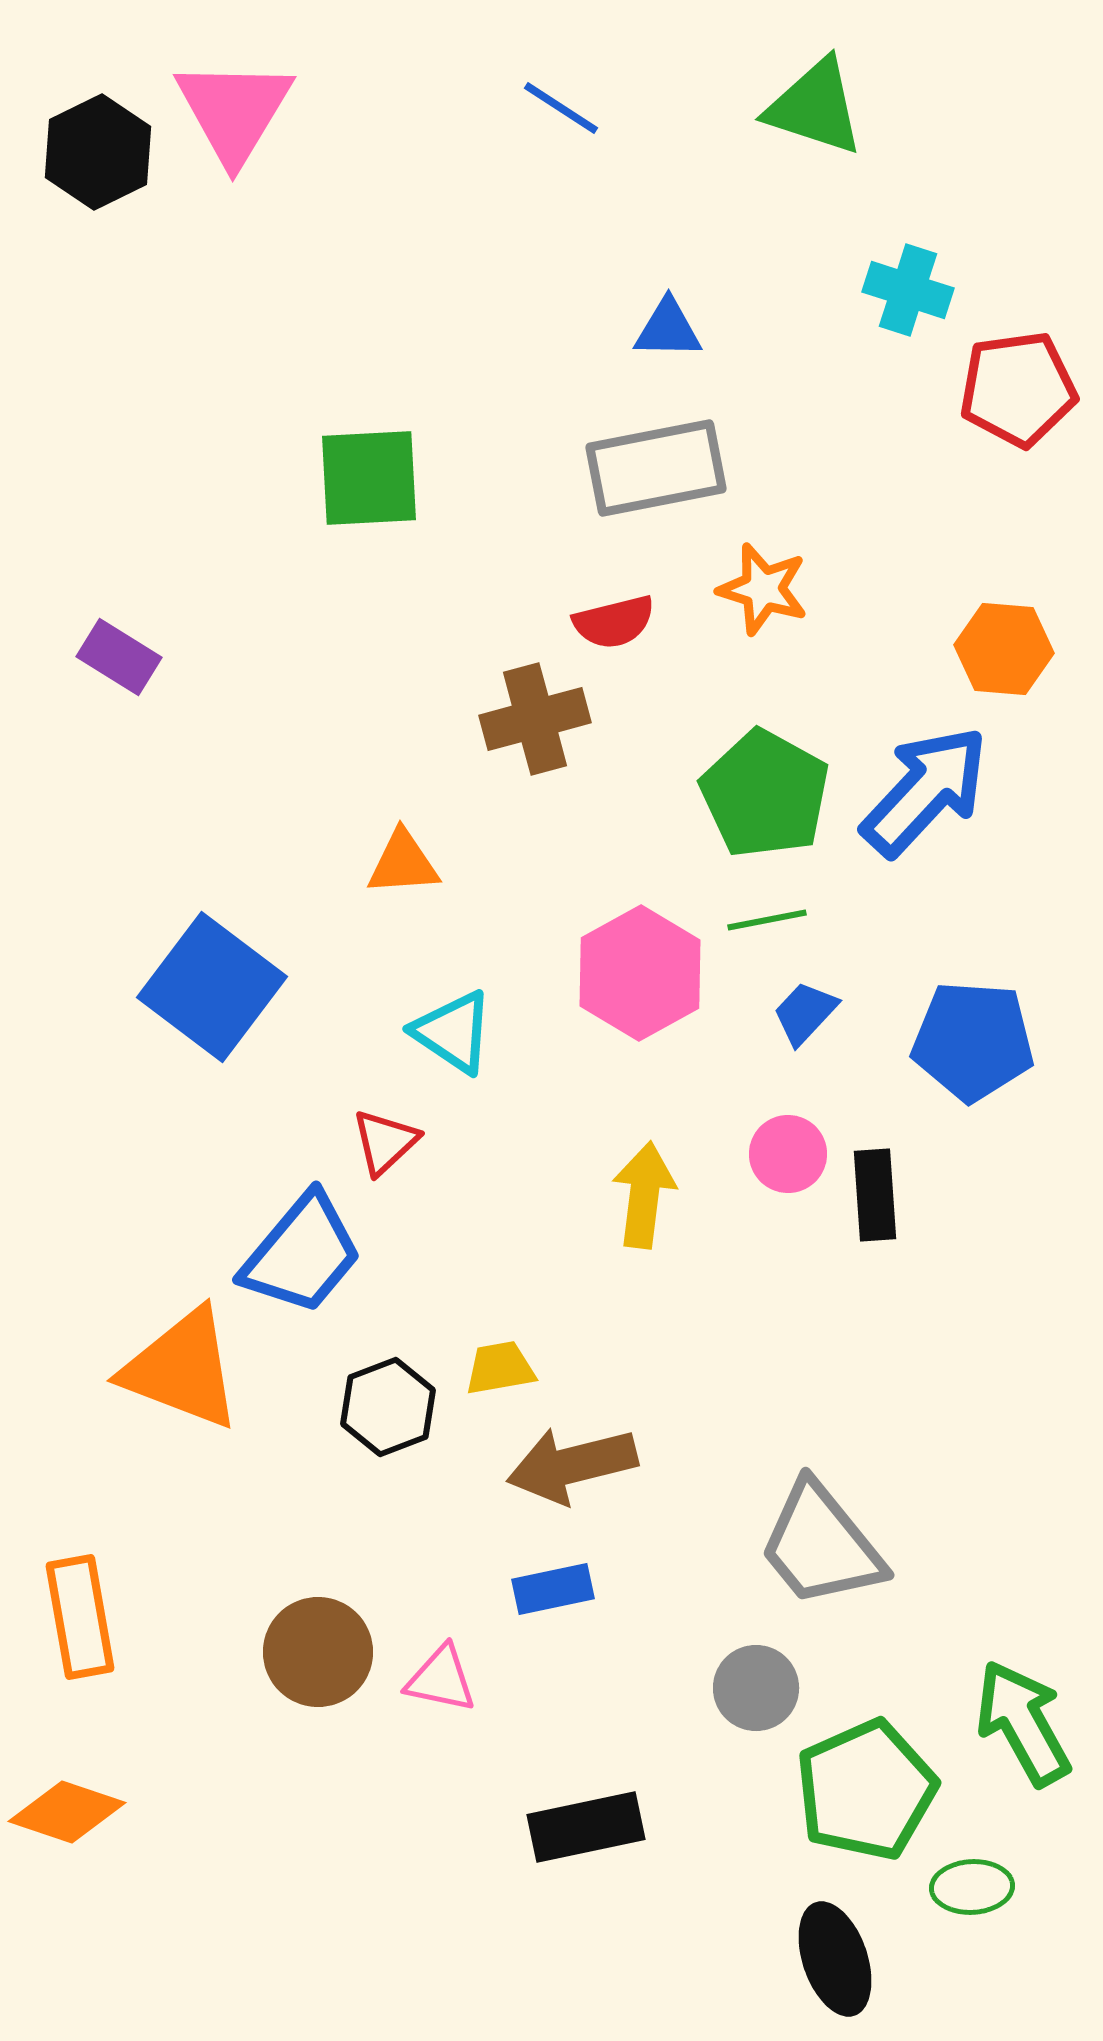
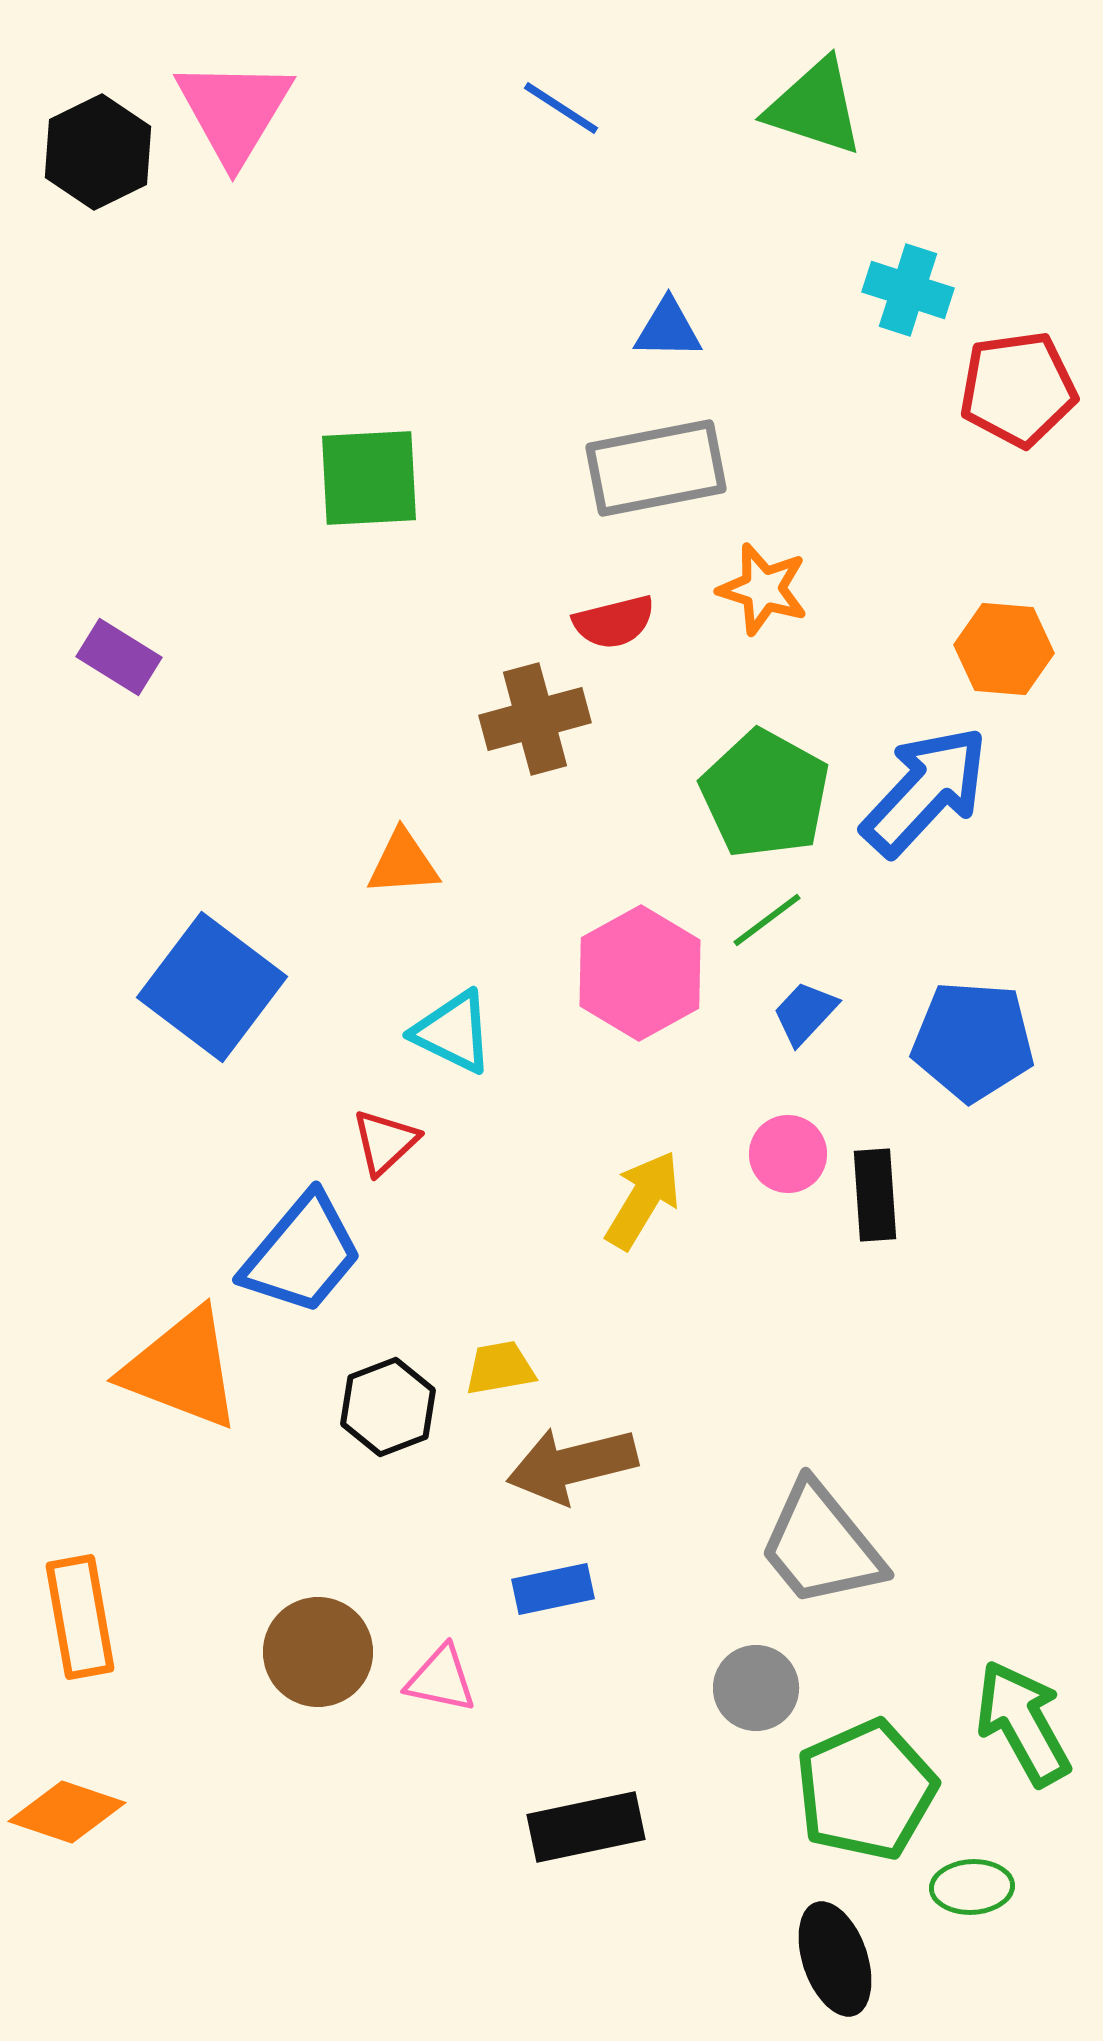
green line at (767, 920): rotated 26 degrees counterclockwise
cyan triangle at (453, 1032): rotated 8 degrees counterclockwise
yellow arrow at (644, 1195): moved 1 px left, 5 px down; rotated 24 degrees clockwise
